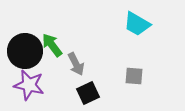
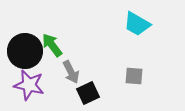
gray arrow: moved 5 px left, 8 px down
